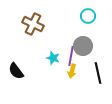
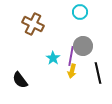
cyan circle: moved 8 px left, 4 px up
cyan star: rotated 16 degrees clockwise
black semicircle: moved 4 px right, 9 px down
